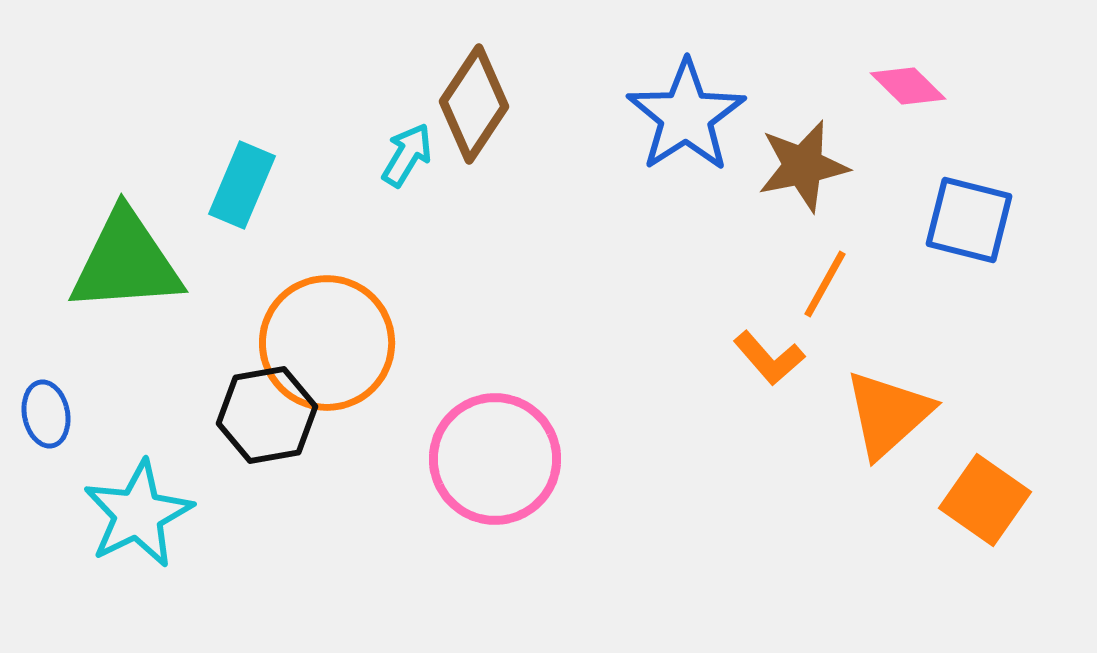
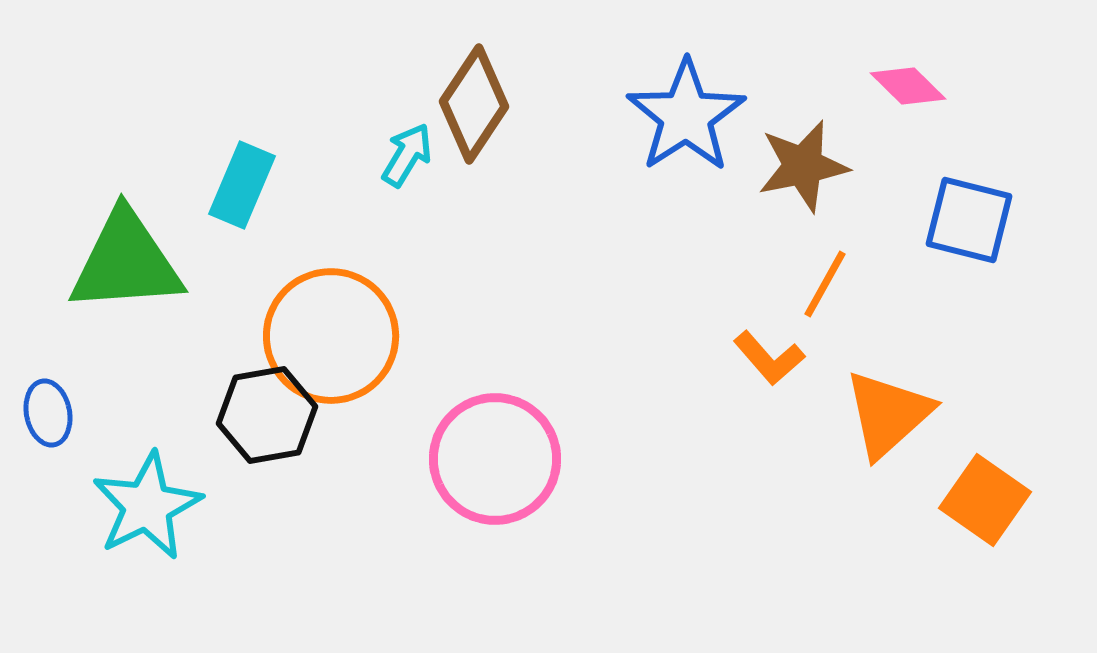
orange circle: moved 4 px right, 7 px up
blue ellipse: moved 2 px right, 1 px up
cyan star: moved 9 px right, 8 px up
